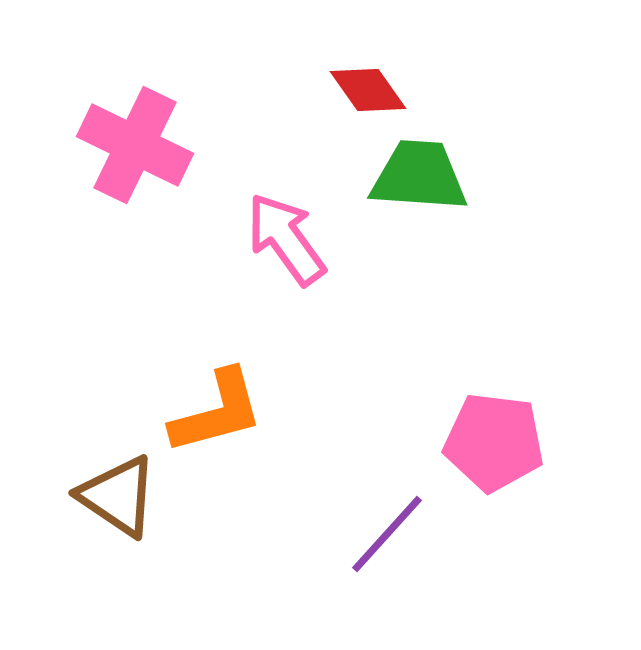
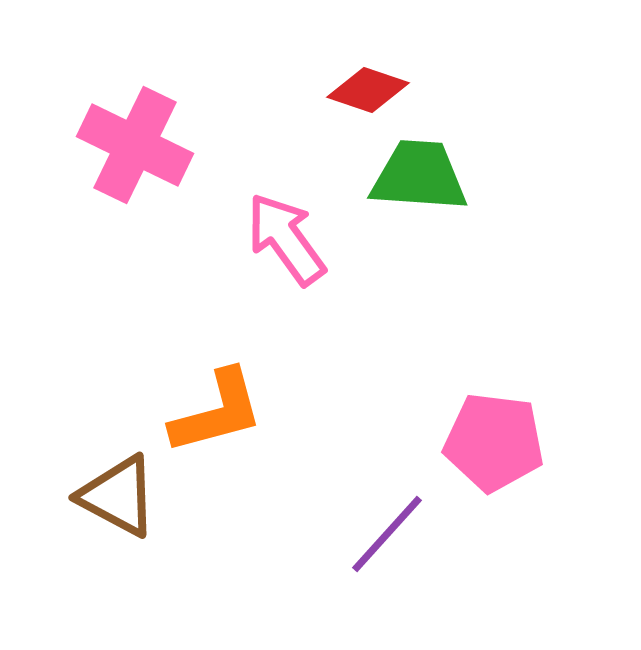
red diamond: rotated 36 degrees counterclockwise
brown triangle: rotated 6 degrees counterclockwise
